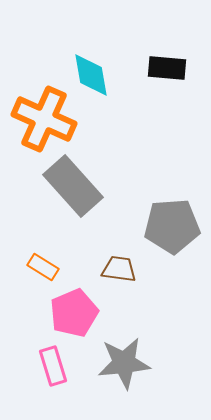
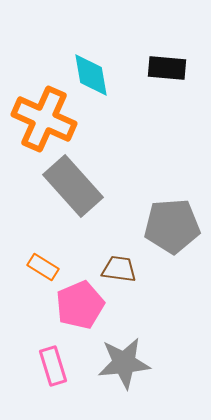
pink pentagon: moved 6 px right, 8 px up
